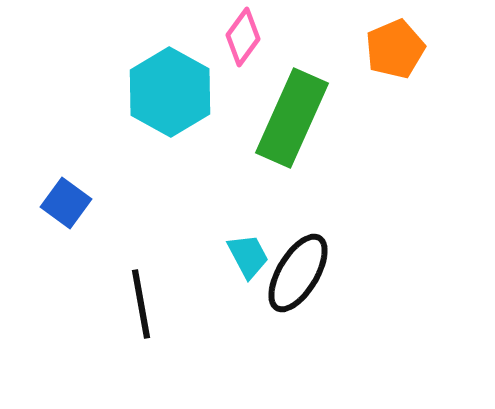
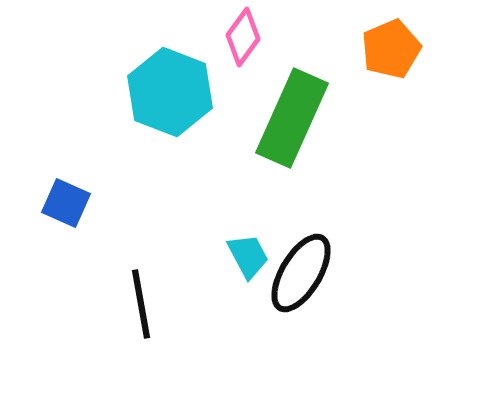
orange pentagon: moved 4 px left
cyan hexagon: rotated 8 degrees counterclockwise
blue square: rotated 12 degrees counterclockwise
black ellipse: moved 3 px right
